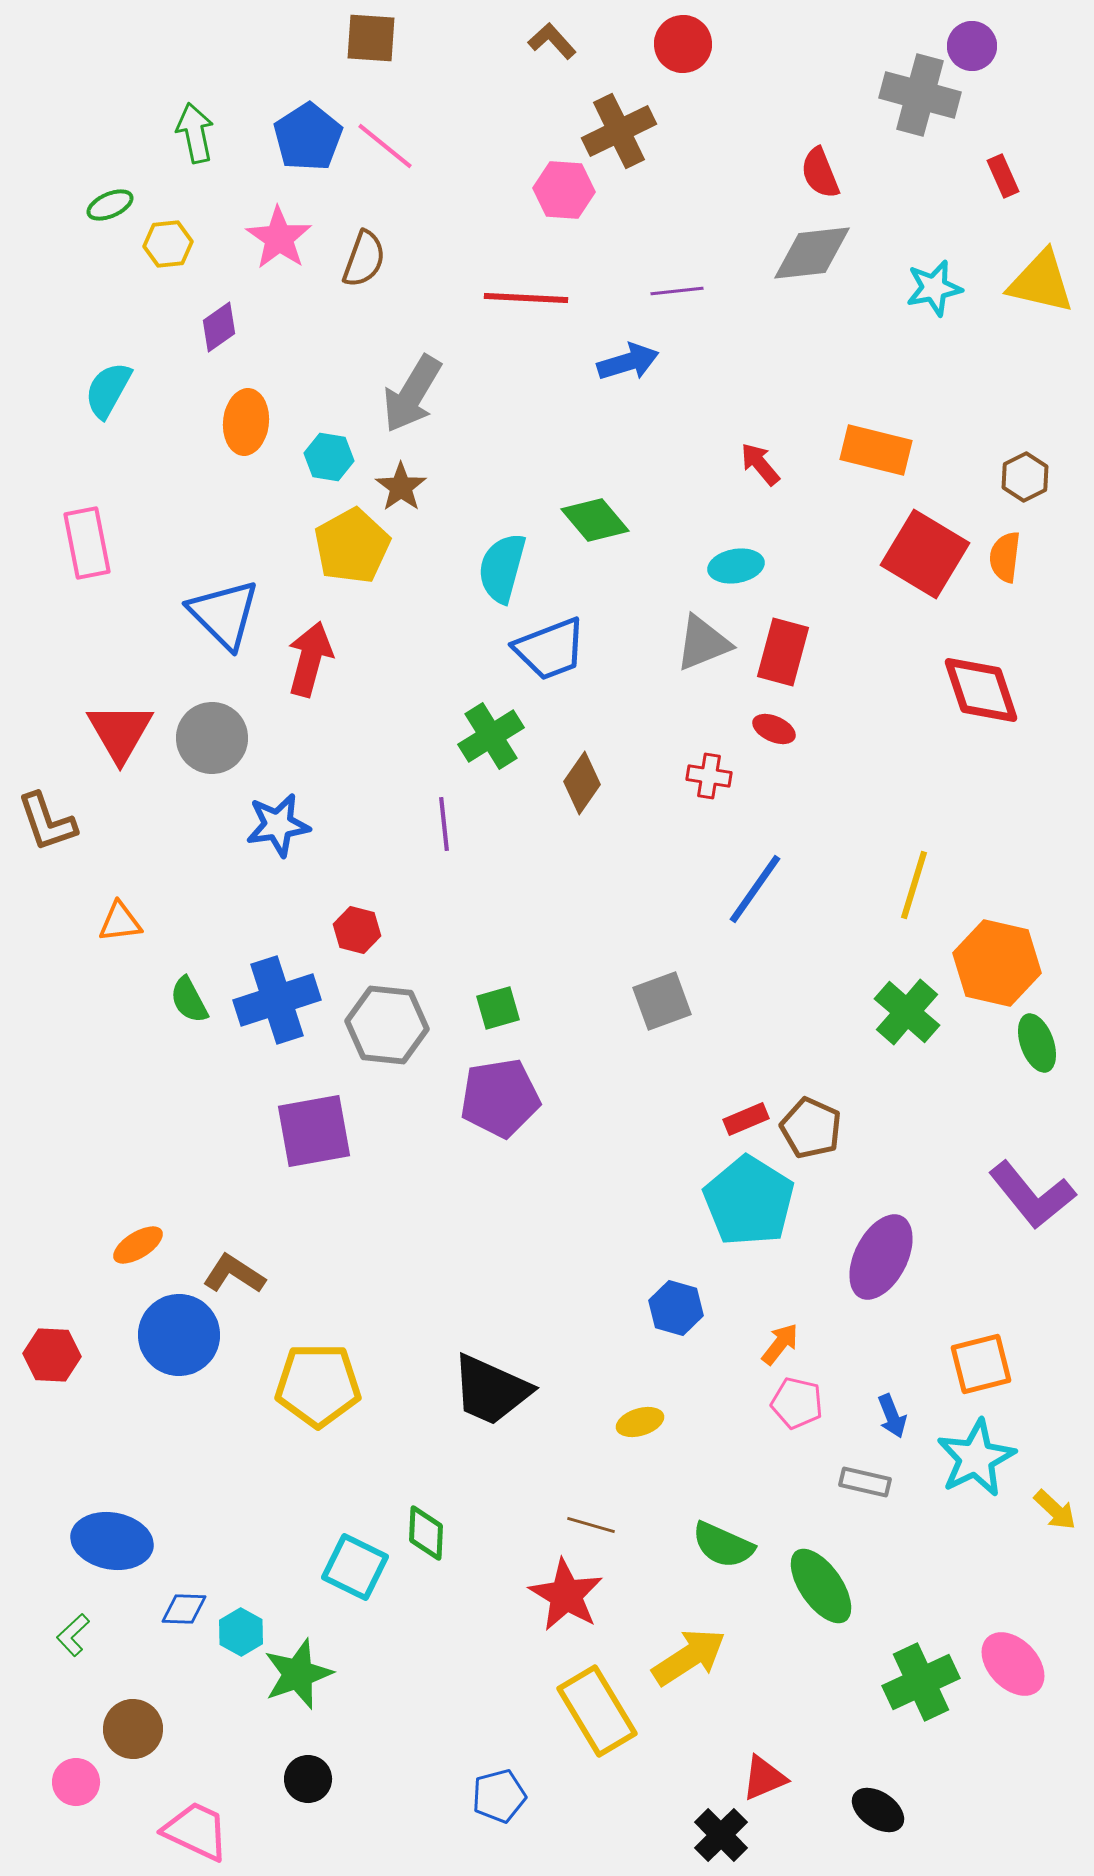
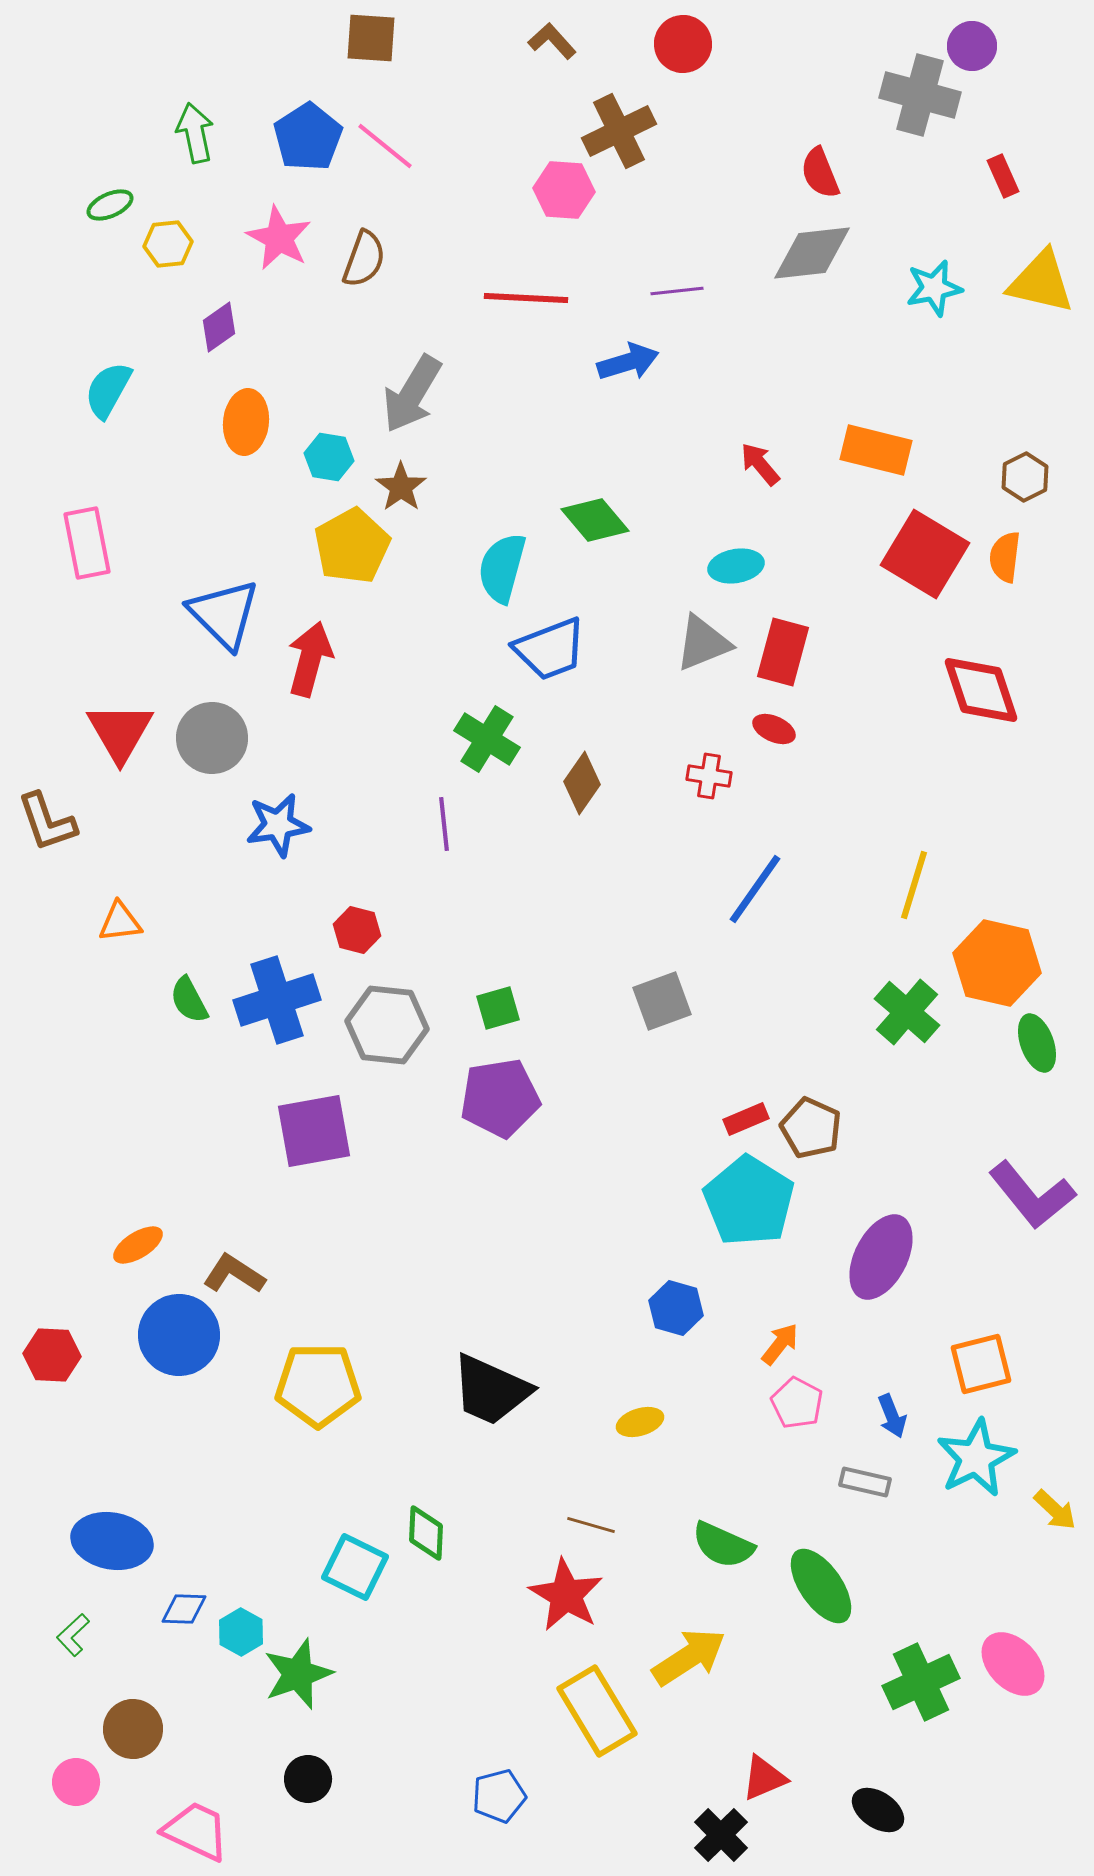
pink star at (279, 238): rotated 6 degrees counterclockwise
green cross at (491, 736): moved 4 px left, 3 px down; rotated 26 degrees counterclockwise
pink pentagon at (797, 1403): rotated 15 degrees clockwise
